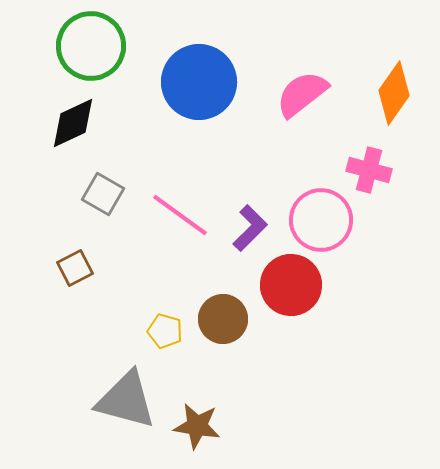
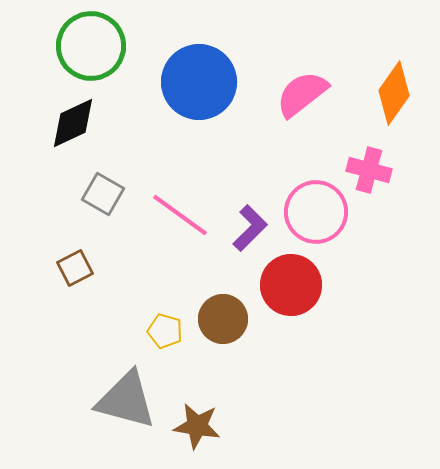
pink circle: moved 5 px left, 8 px up
